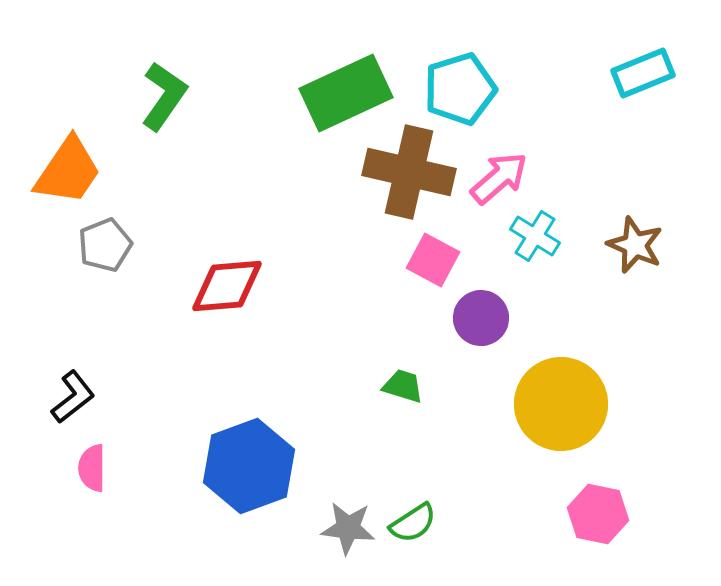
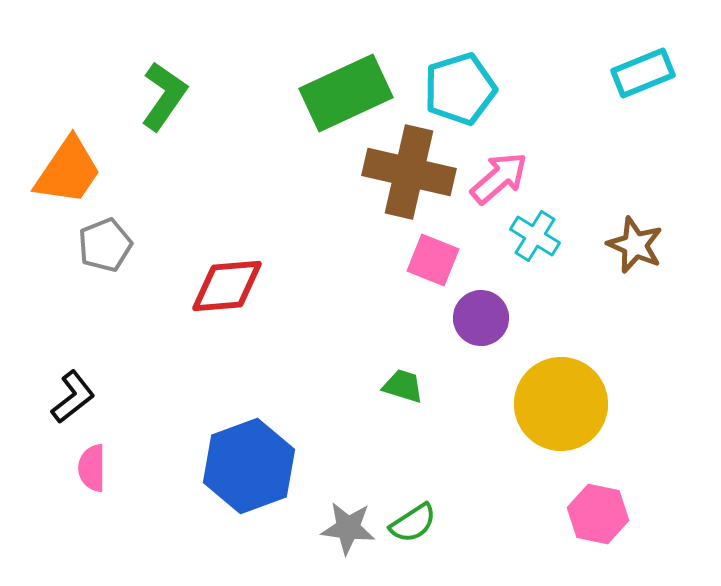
pink square: rotated 6 degrees counterclockwise
